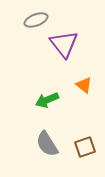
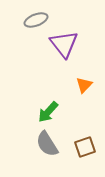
orange triangle: rotated 36 degrees clockwise
green arrow: moved 1 px right, 12 px down; rotated 25 degrees counterclockwise
